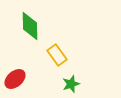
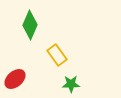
green diamond: moved 1 px up; rotated 24 degrees clockwise
green star: rotated 18 degrees clockwise
